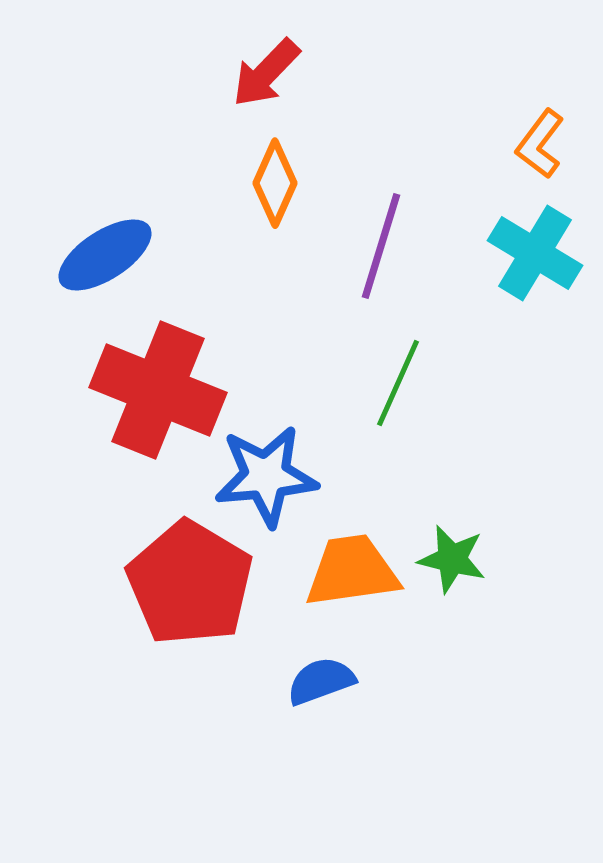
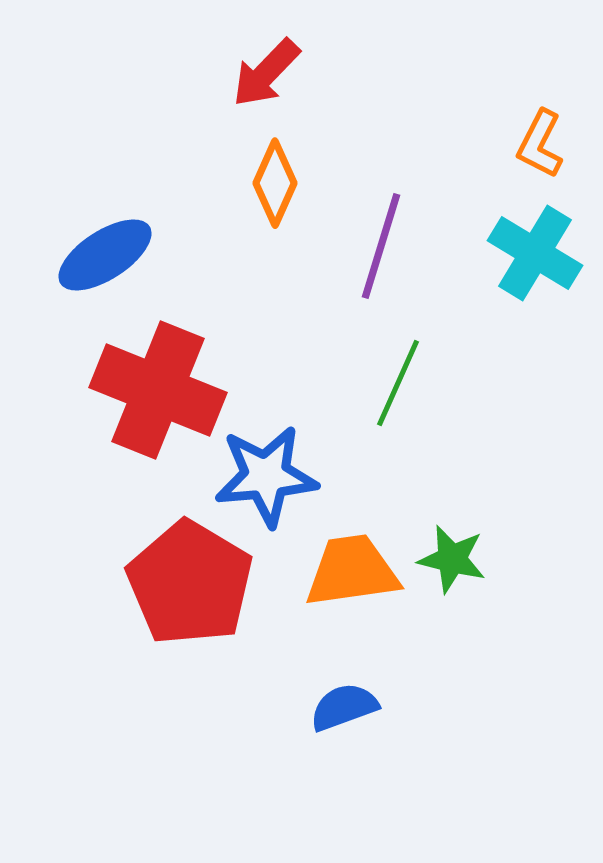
orange L-shape: rotated 10 degrees counterclockwise
blue semicircle: moved 23 px right, 26 px down
